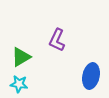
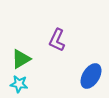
green triangle: moved 2 px down
blue ellipse: rotated 20 degrees clockwise
